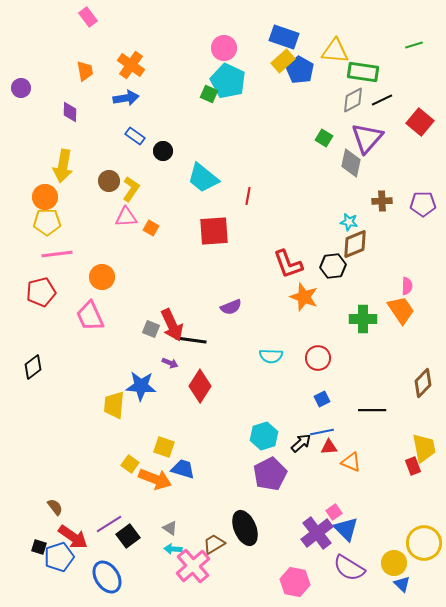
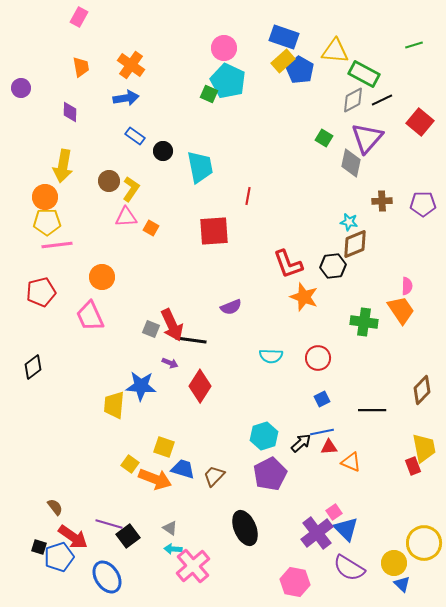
pink rectangle at (88, 17): moved 9 px left; rotated 66 degrees clockwise
orange trapezoid at (85, 71): moved 4 px left, 4 px up
green rectangle at (363, 72): moved 1 px right, 2 px down; rotated 20 degrees clockwise
cyan trapezoid at (203, 178): moved 3 px left, 11 px up; rotated 140 degrees counterclockwise
pink line at (57, 254): moved 9 px up
green cross at (363, 319): moved 1 px right, 3 px down; rotated 8 degrees clockwise
brown diamond at (423, 383): moved 1 px left, 7 px down
purple line at (109, 524): rotated 48 degrees clockwise
brown trapezoid at (214, 544): moved 68 px up; rotated 15 degrees counterclockwise
